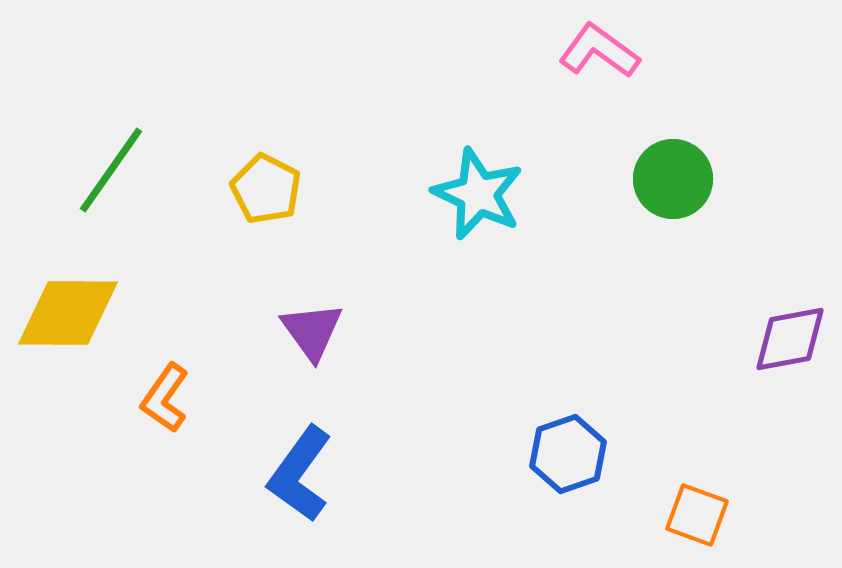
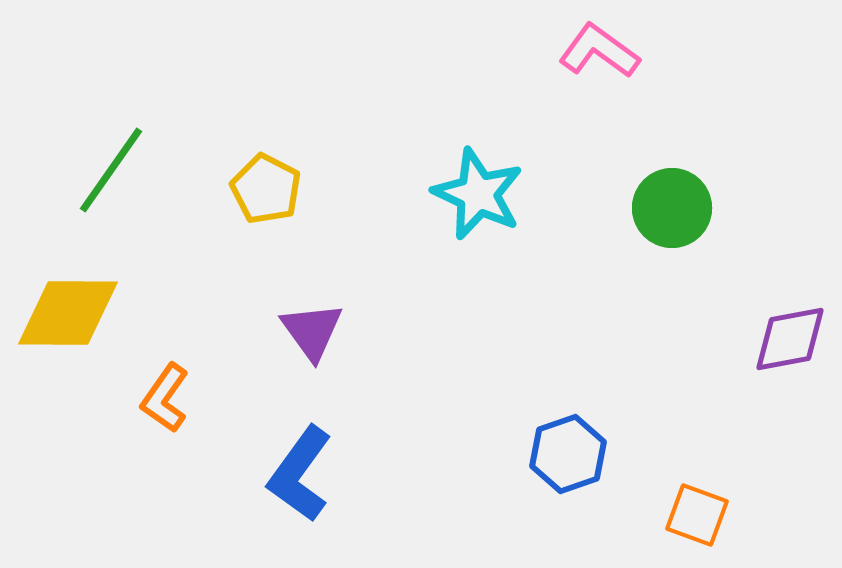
green circle: moved 1 px left, 29 px down
